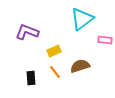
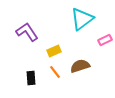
purple L-shape: rotated 35 degrees clockwise
pink rectangle: rotated 32 degrees counterclockwise
